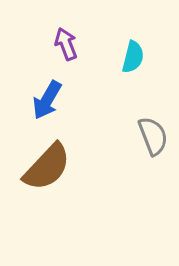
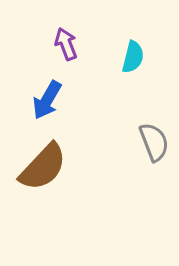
gray semicircle: moved 1 px right, 6 px down
brown semicircle: moved 4 px left
